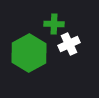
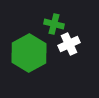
green cross: rotated 12 degrees clockwise
